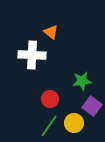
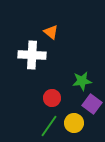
red circle: moved 2 px right, 1 px up
purple square: moved 2 px up
